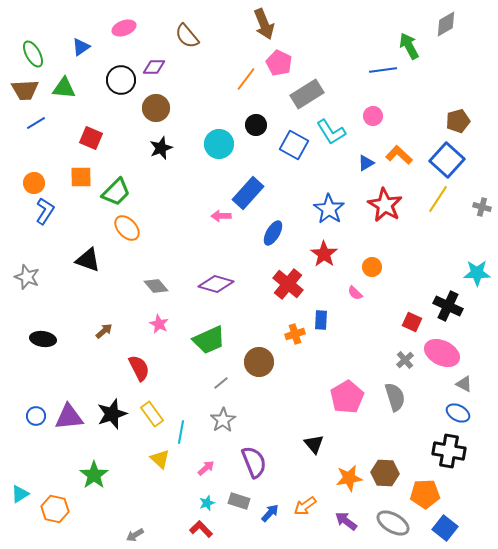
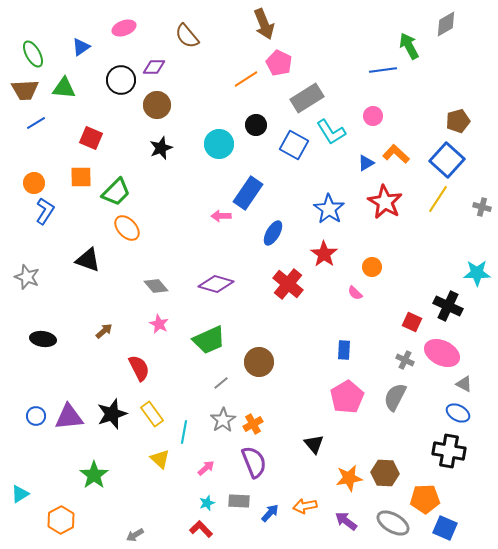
orange line at (246, 79): rotated 20 degrees clockwise
gray rectangle at (307, 94): moved 4 px down
brown circle at (156, 108): moved 1 px right, 3 px up
orange L-shape at (399, 155): moved 3 px left, 1 px up
blue rectangle at (248, 193): rotated 8 degrees counterclockwise
red star at (385, 205): moved 3 px up
blue rectangle at (321, 320): moved 23 px right, 30 px down
orange cross at (295, 334): moved 42 px left, 90 px down; rotated 12 degrees counterclockwise
gray cross at (405, 360): rotated 24 degrees counterclockwise
gray semicircle at (395, 397): rotated 136 degrees counterclockwise
cyan line at (181, 432): moved 3 px right
orange pentagon at (425, 494): moved 5 px down
gray rectangle at (239, 501): rotated 15 degrees counterclockwise
orange arrow at (305, 506): rotated 25 degrees clockwise
orange hexagon at (55, 509): moved 6 px right, 11 px down; rotated 20 degrees clockwise
blue square at (445, 528): rotated 15 degrees counterclockwise
